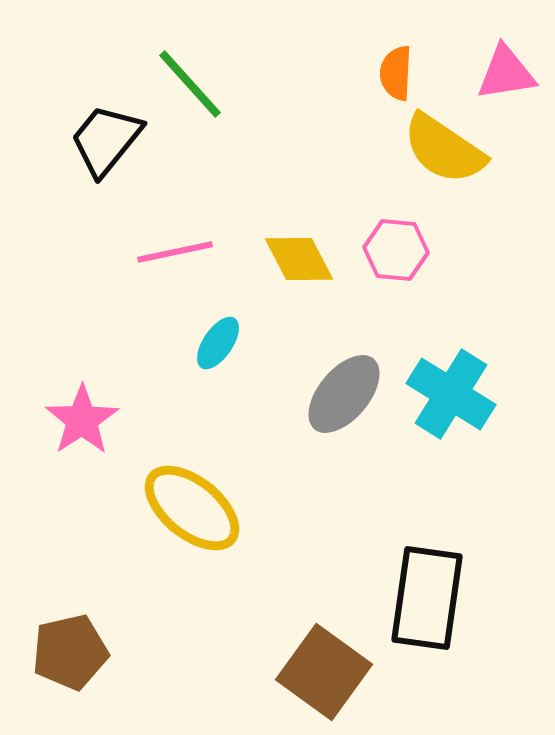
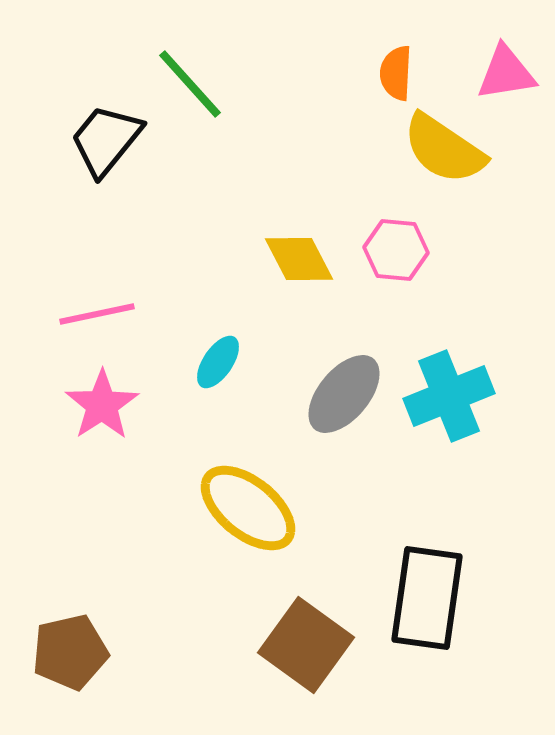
pink line: moved 78 px left, 62 px down
cyan ellipse: moved 19 px down
cyan cross: moved 2 px left, 2 px down; rotated 36 degrees clockwise
pink star: moved 20 px right, 15 px up
yellow ellipse: moved 56 px right
brown square: moved 18 px left, 27 px up
